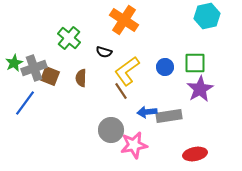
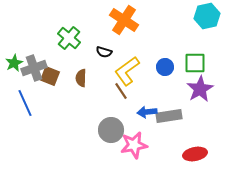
blue line: rotated 60 degrees counterclockwise
